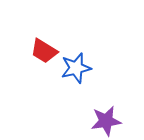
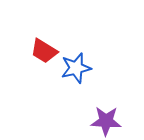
purple star: rotated 12 degrees clockwise
